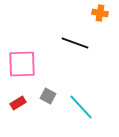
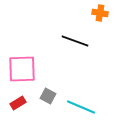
black line: moved 2 px up
pink square: moved 5 px down
cyan line: rotated 24 degrees counterclockwise
